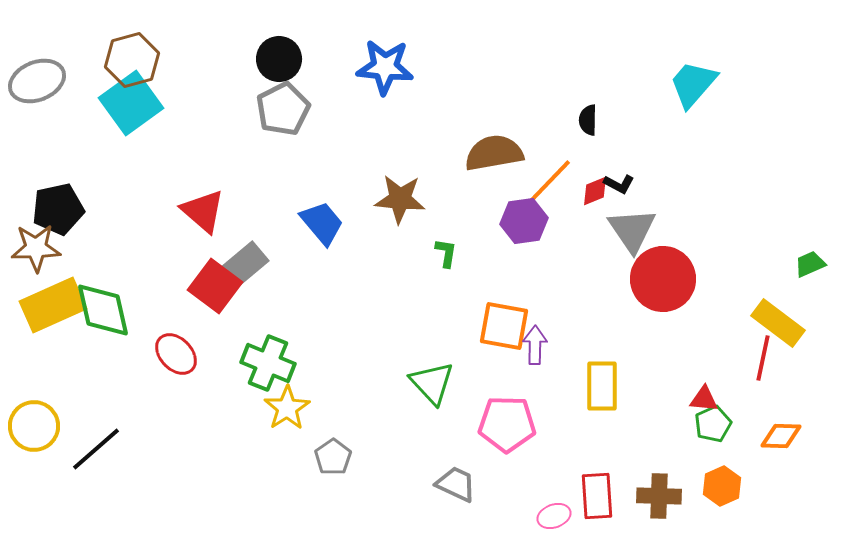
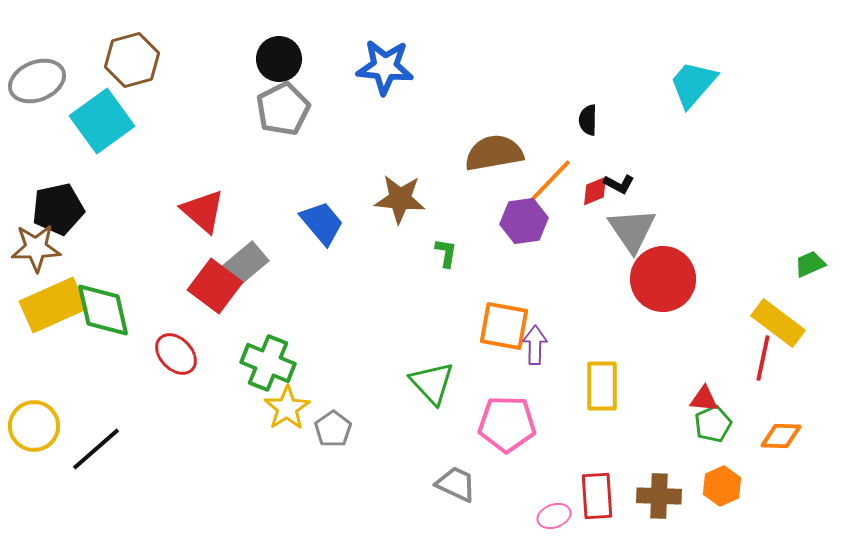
cyan square at (131, 103): moved 29 px left, 18 px down
gray pentagon at (333, 457): moved 28 px up
